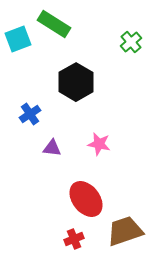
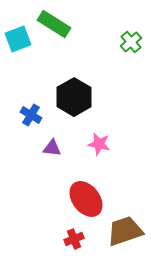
black hexagon: moved 2 px left, 15 px down
blue cross: moved 1 px right, 1 px down; rotated 25 degrees counterclockwise
